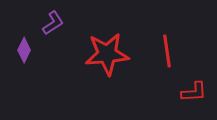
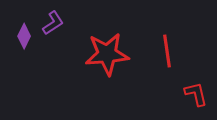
purple diamond: moved 14 px up
red L-shape: moved 2 px right, 2 px down; rotated 100 degrees counterclockwise
